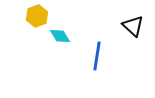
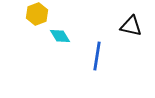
yellow hexagon: moved 2 px up
black triangle: moved 2 px left; rotated 30 degrees counterclockwise
